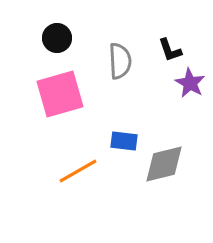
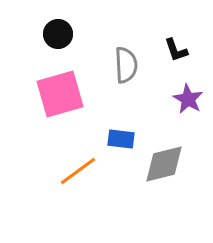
black circle: moved 1 px right, 4 px up
black L-shape: moved 6 px right
gray semicircle: moved 6 px right, 4 px down
purple star: moved 2 px left, 16 px down
blue rectangle: moved 3 px left, 2 px up
orange line: rotated 6 degrees counterclockwise
